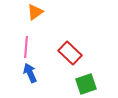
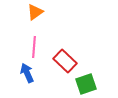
pink line: moved 8 px right
red rectangle: moved 5 px left, 8 px down
blue arrow: moved 3 px left
